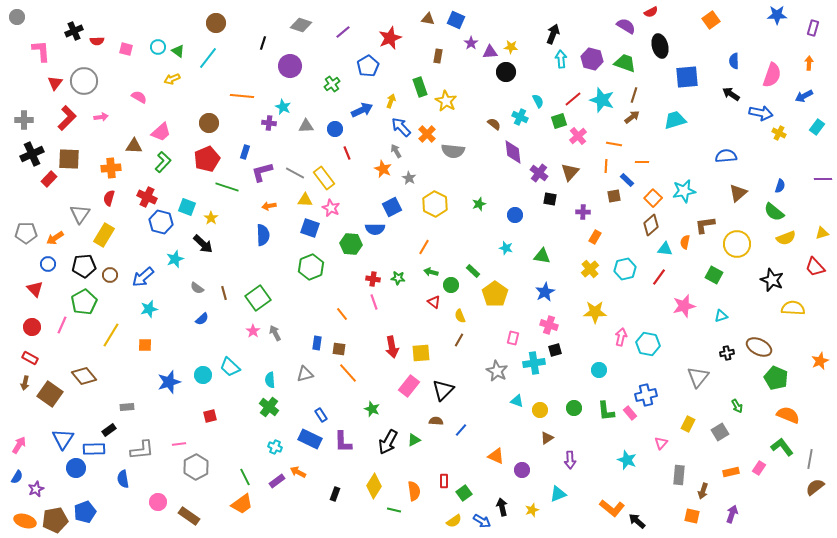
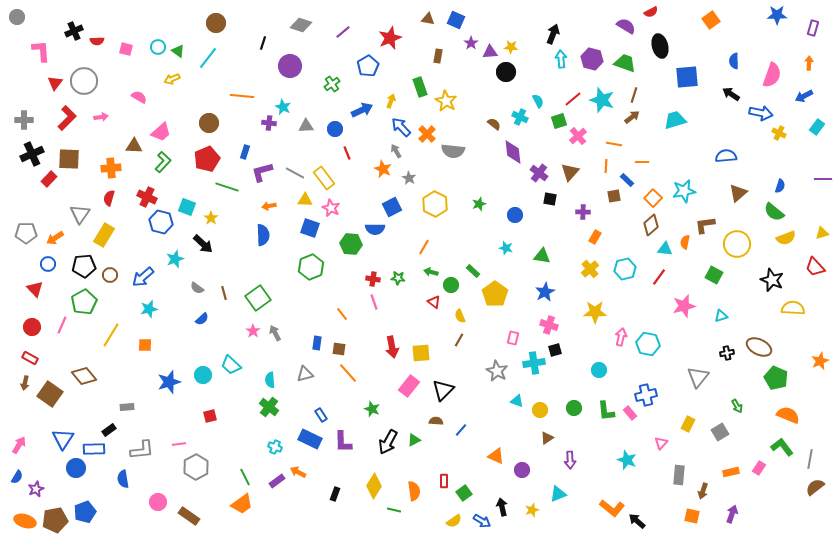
cyan trapezoid at (230, 367): moved 1 px right, 2 px up
